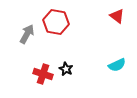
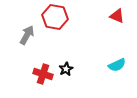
red triangle: rotated 14 degrees counterclockwise
red hexagon: moved 1 px left, 5 px up
gray arrow: moved 1 px down
black star: rotated 16 degrees clockwise
